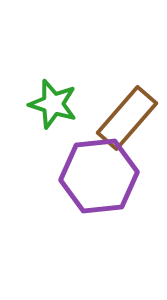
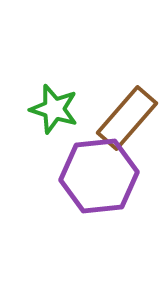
green star: moved 1 px right, 5 px down
